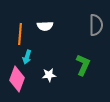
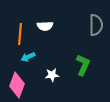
cyan arrow: moved 1 px right; rotated 48 degrees clockwise
white star: moved 3 px right
pink diamond: moved 6 px down
